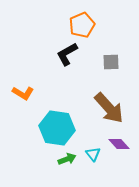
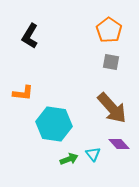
orange pentagon: moved 27 px right, 5 px down; rotated 15 degrees counterclockwise
black L-shape: moved 37 px left, 18 px up; rotated 30 degrees counterclockwise
gray square: rotated 12 degrees clockwise
orange L-shape: rotated 25 degrees counterclockwise
brown arrow: moved 3 px right
cyan hexagon: moved 3 px left, 4 px up
green arrow: moved 2 px right
